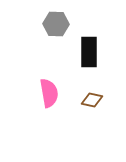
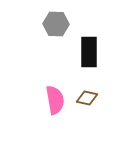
pink semicircle: moved 6 px right, 7 px down
brown diamond: moved 5 px left, 2 px up
